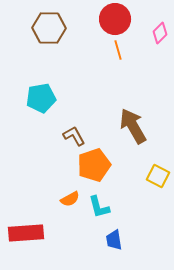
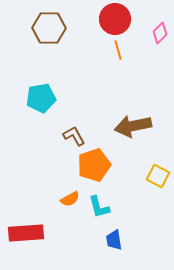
brown arrow: rotated 72 degrees counterclockwise
